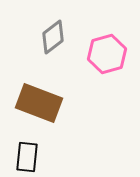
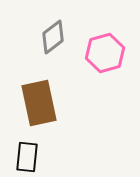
pink hexagon: moved 2 px left, 1 px up
brown rectangle: rotated 57 degrees clockwise
